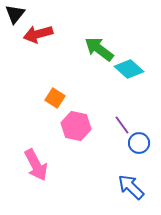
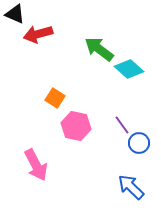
black triangle: rotated 45 degrees counterclockwise
